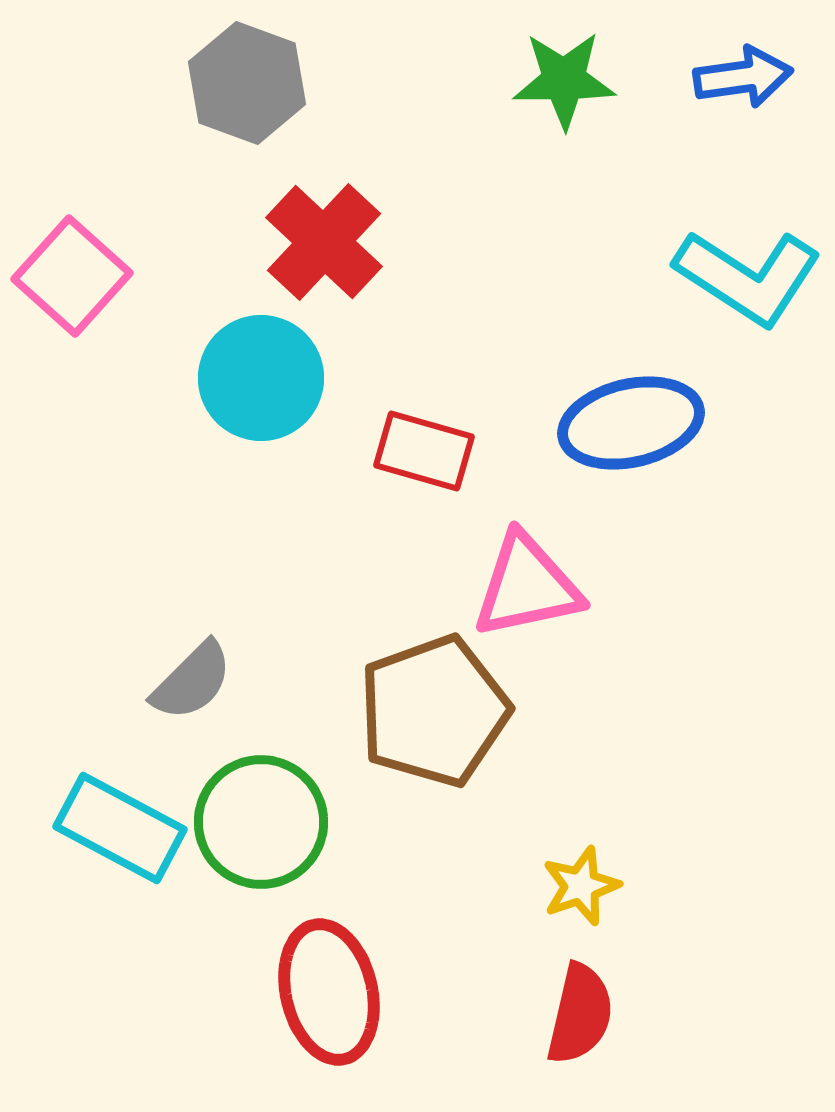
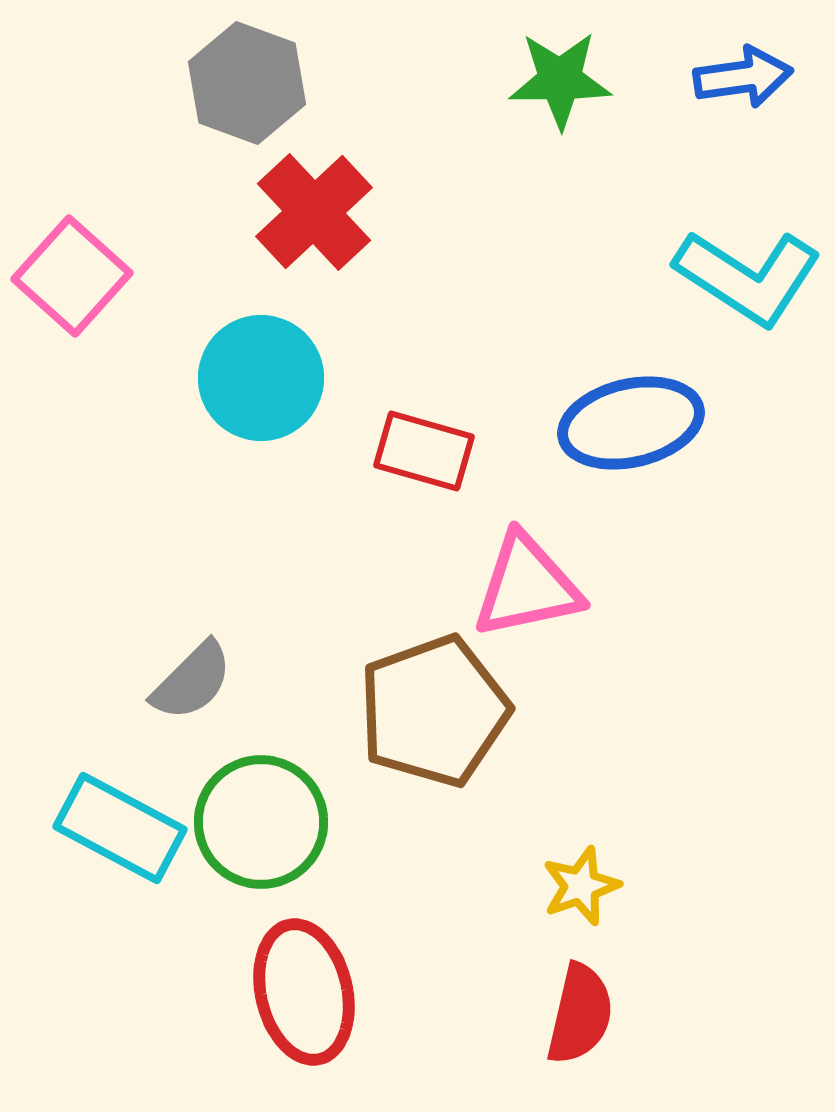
green star: moved 4 px left
red cross: moved 10 px left, 30 px up; rotated 4 degrees clockwise
red ellipse: moved 25 px left
